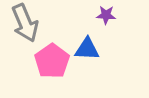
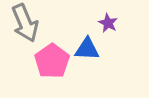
purple star: moved 2 px right, 8 px down; rotated 24 degrees clockwise
